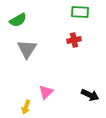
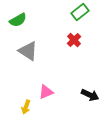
green rectangle: rotated 42 degrees counterclockwise
red cross: rotated 32 degrees counterclockwise
gray triangle: moved 1 px right, 2 px down; rotated 30 degrees counterclockwise
pink triangle: rotated 21 degrees clockwise
